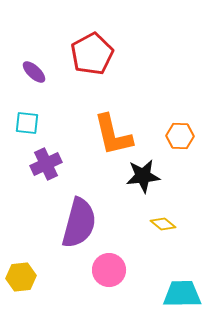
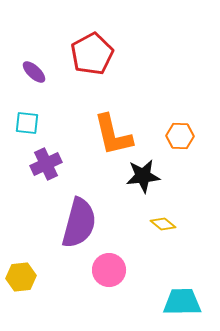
cyan trapezoid: moved 8 px down
